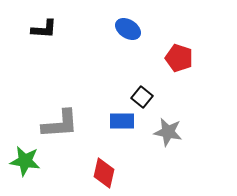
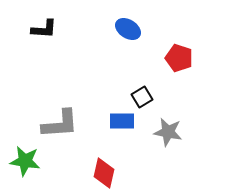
black square: rotated 20 degrees clockwise
